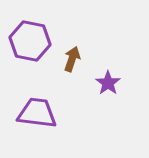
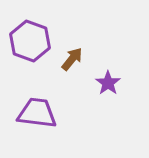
purple hexagon: rotated 9 degrees clockwise
brown arrow: rotated 20 degrees clockwise
